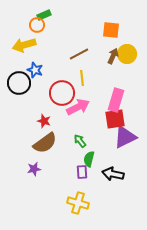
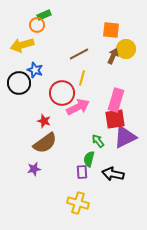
yellow arrow: moved 2 px left
yellow circle: moved 1 px left, 5 px up
yellow line: rotated 21 degrees clockwise
green arrow: moved 18 px right
